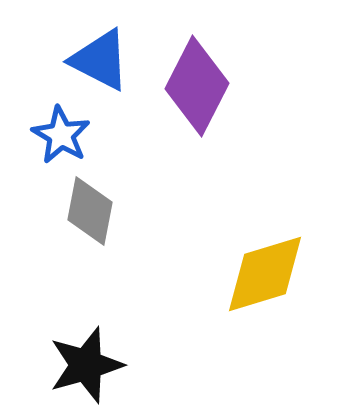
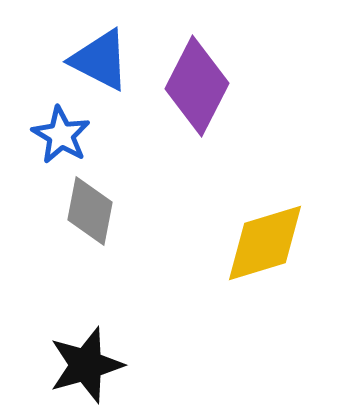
yellow diamond: moved 31 px up
